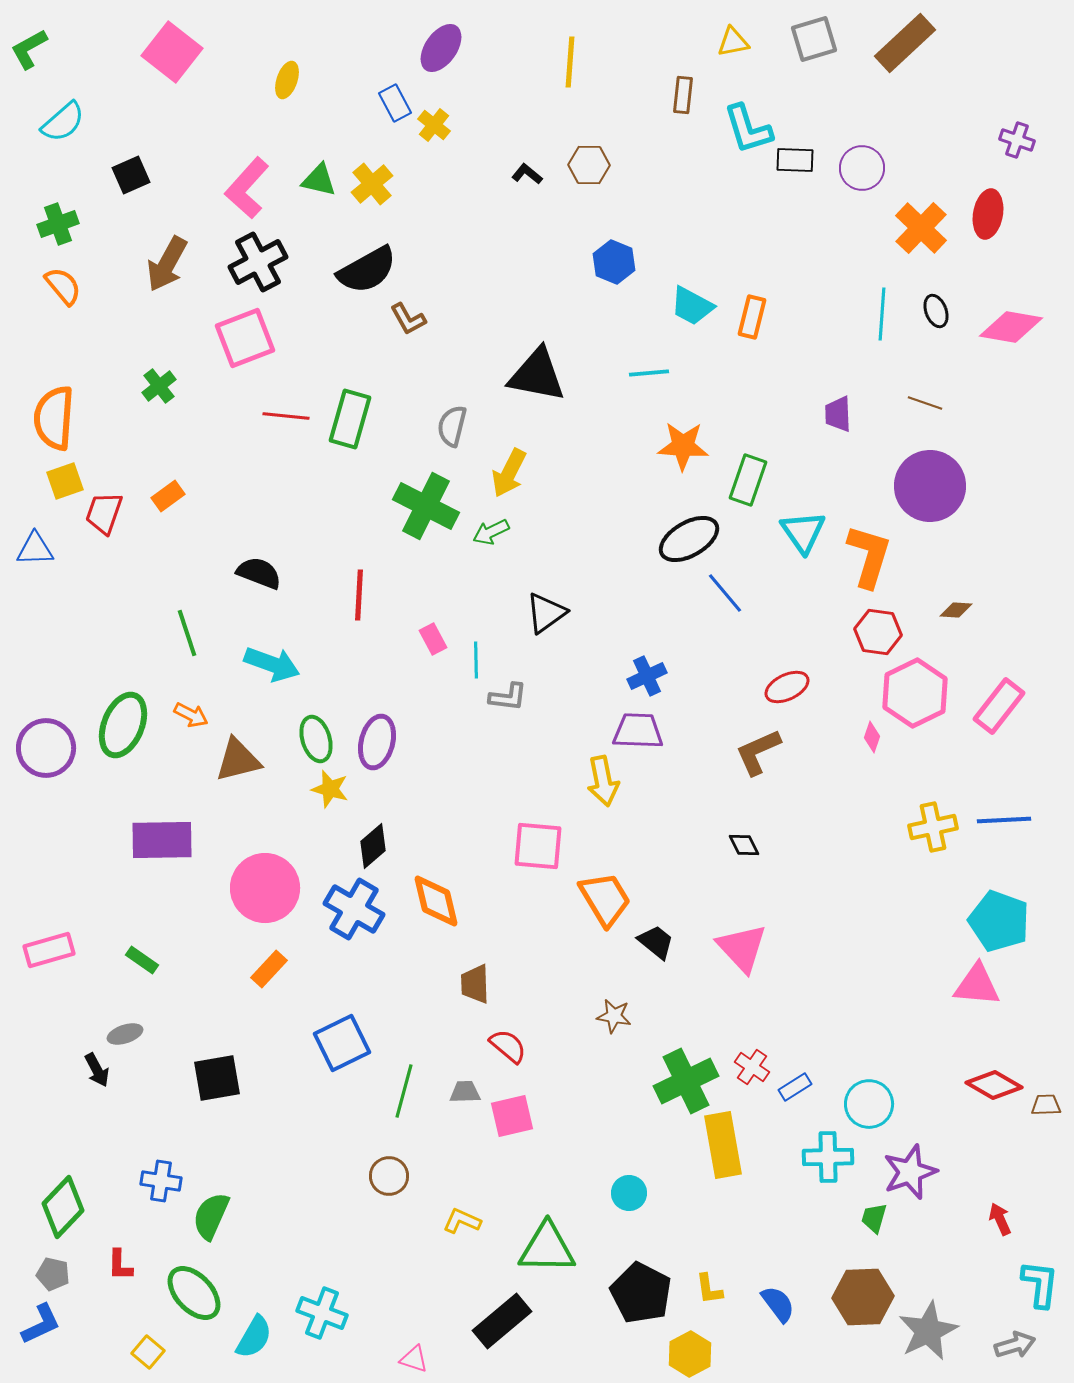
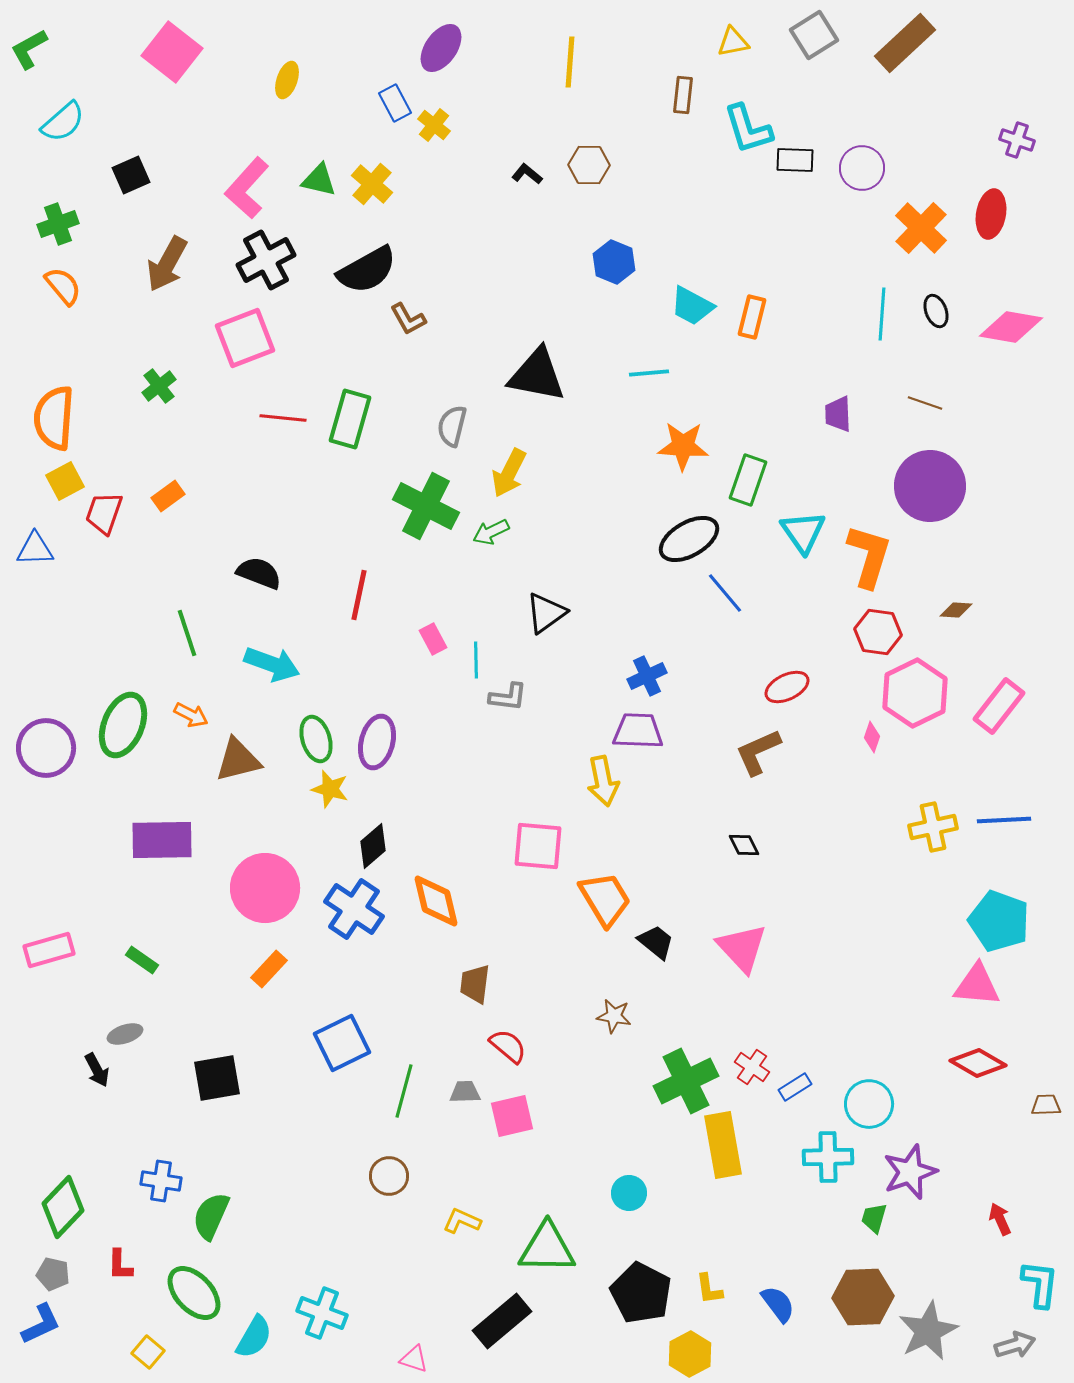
gray square at (814, 39): moved 4 px up; rotated 15 degrees counterclockwise
yellow cross at (372, 184): rotated 9 degrees counterclockwise
red ellipse at (988, 214): moved 3 px right
black cross at (258, 262): moved 8 px right, 2 px up
red line at (286, 416): moved 3 px left, 2 px down
yellow square at (65, 481): rotated 9 degrees counterclockwise
red line at (359, 595): rotated 9 degrees clockwise
blue cross at (354, 909): rotated 4 degrees clockwise
brown trapezoid at (475, 984): rotated 9 degrees clockwise
red diamond at (994, 1085): moved 16 px left, 22 px up
